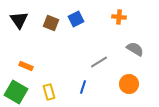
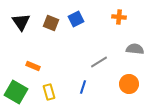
black triangle: moved 2 px right, 2 px down
gray semicircle: rotated 24 degrees counterclockwise
orange rectangle: moved 7 px right
